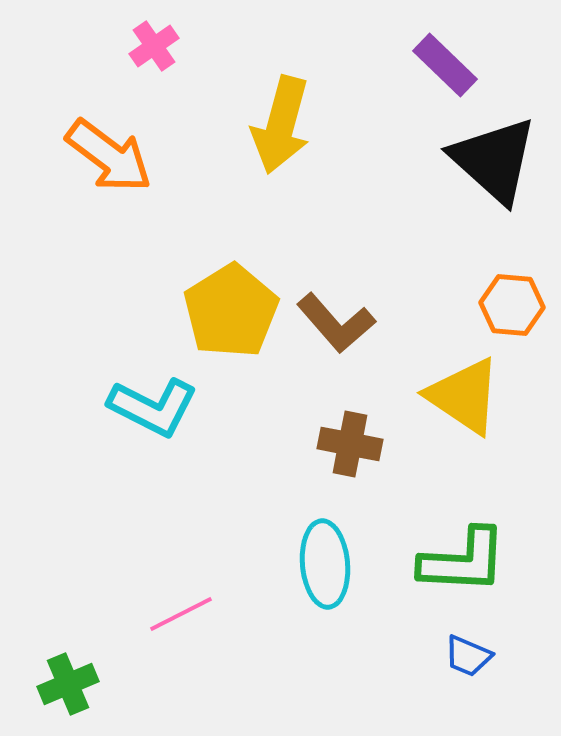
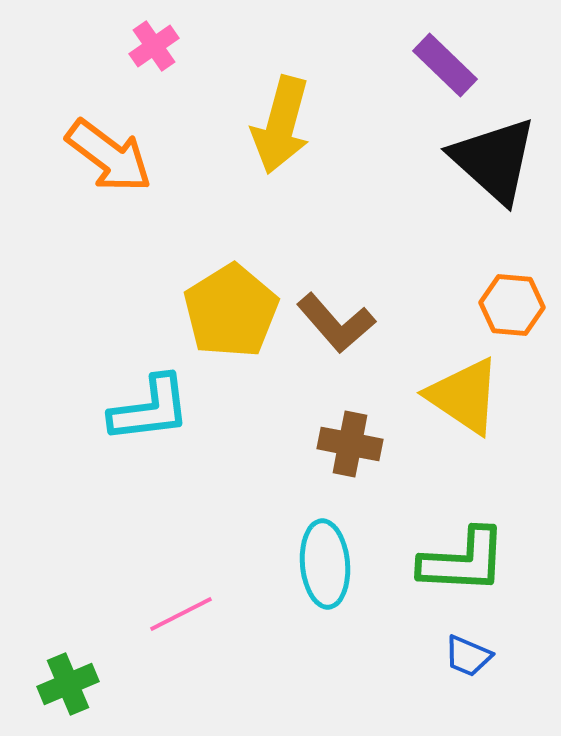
cyan L-shape: moved 3 px left, 2 px down; rotated 34 degrees counterclockwise
